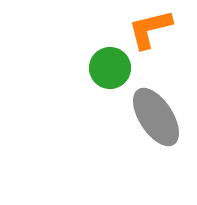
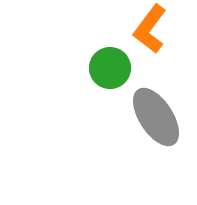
orange L-shape: rotated 39 degrees counterclockwise
